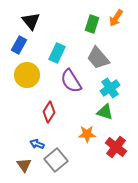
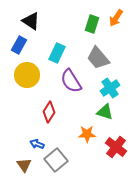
black triangle: rotated 18 degrees counterclockwise
